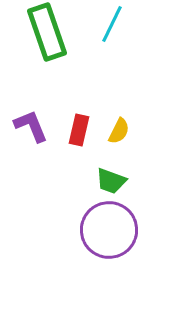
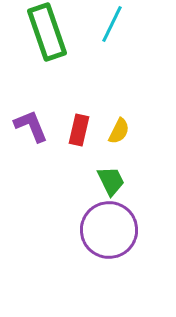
green trapezoid: rotated 136 degrees counterclockwise
